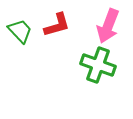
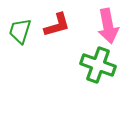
pink arrow: rotated 32 degrees counterclockwise
green trapezoid: rotated 120 degrees counterclockwise
